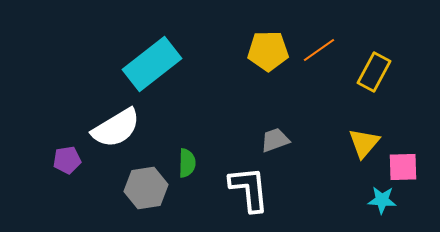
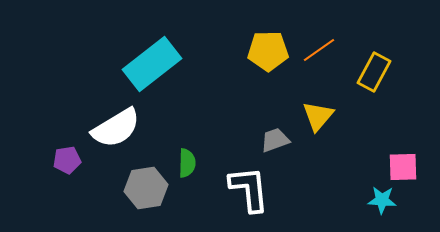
yellow triangle: moved 46 px left, 27 px up
